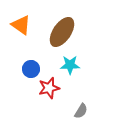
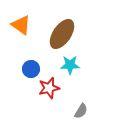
brown ellipse: moved 2 px down
